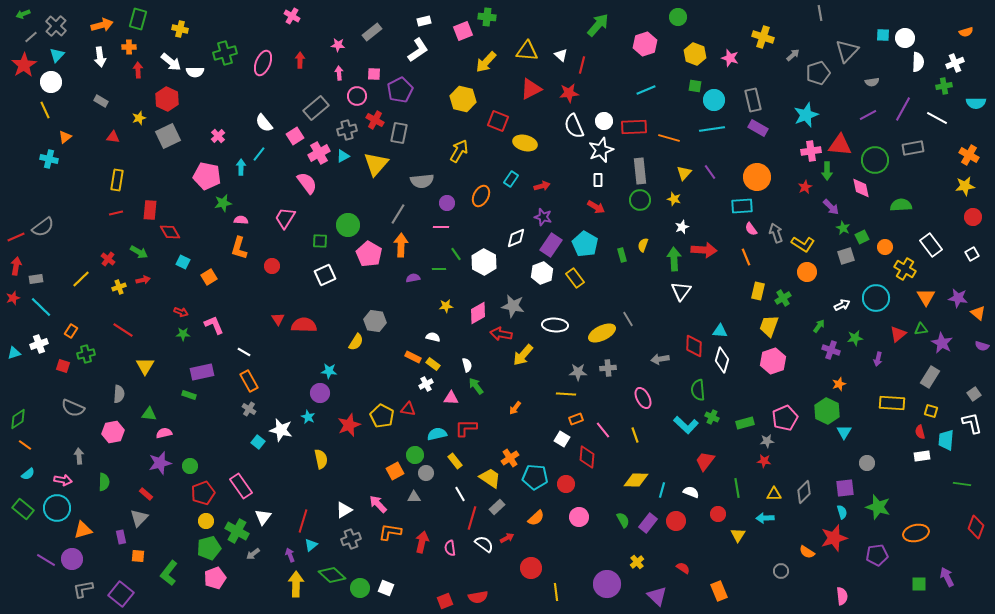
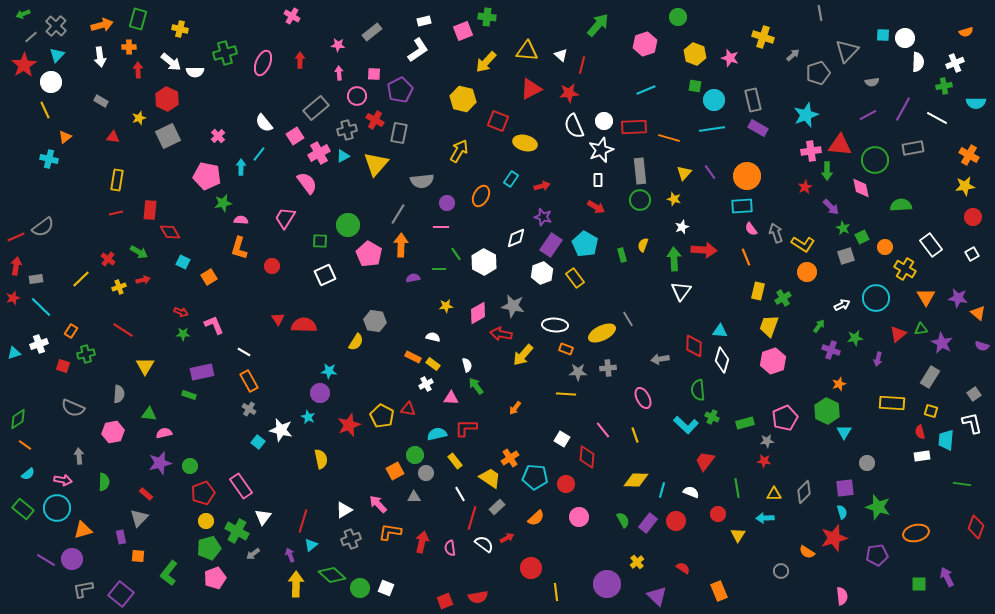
orange circle at (757, 177): moved 10 px left, 1 px up
orange rectangle at (576, 419): moved 10 px left, 70 px up; rotated 40 degrees clockwise
